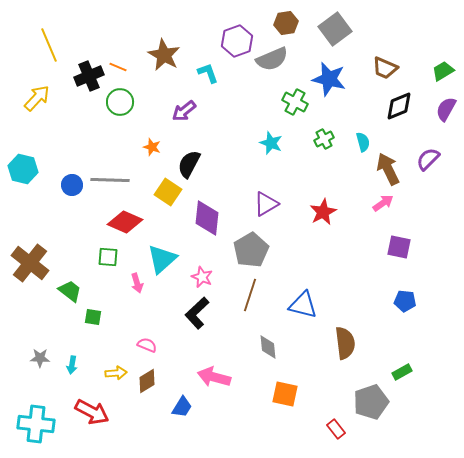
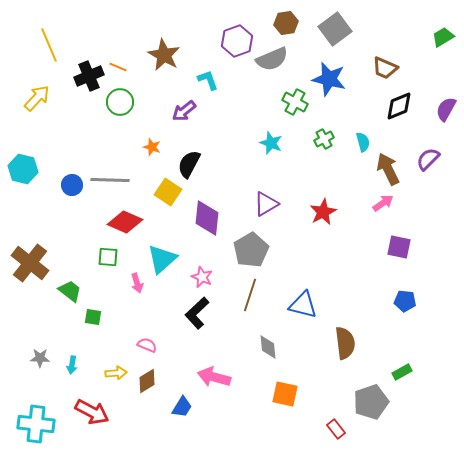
green trapezoid at (443, 71): moved 34 px up
cyan L-shape at (208, 73): moved 7 px down
